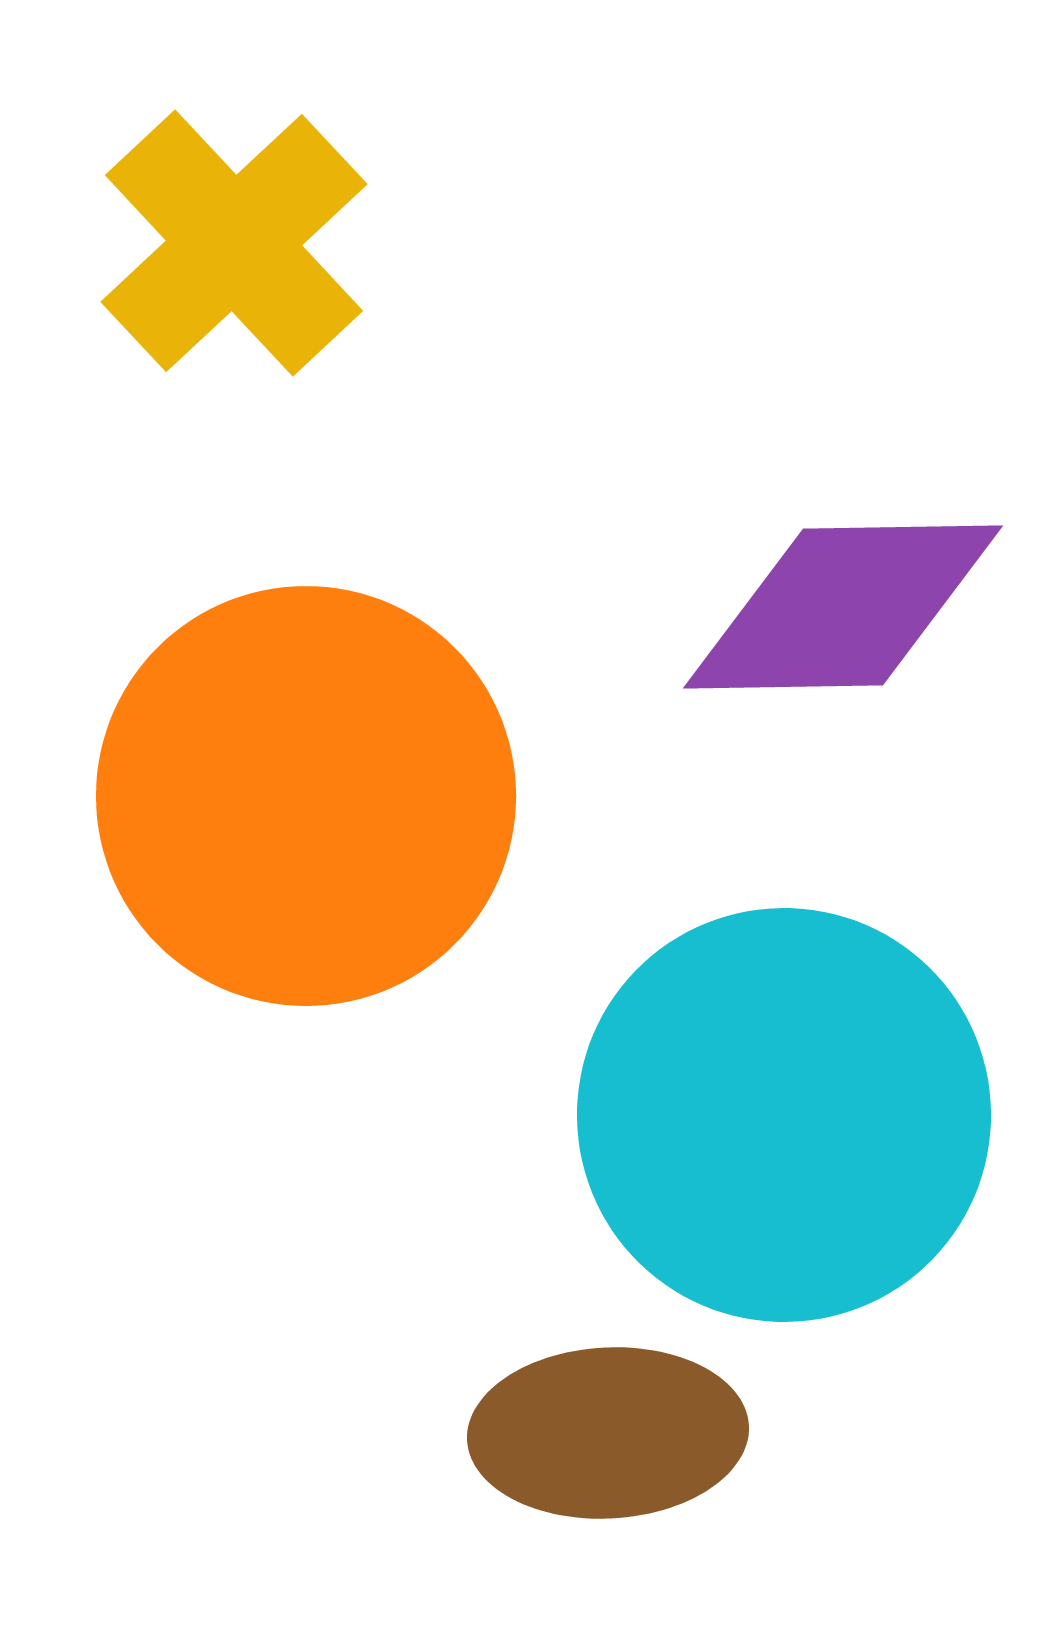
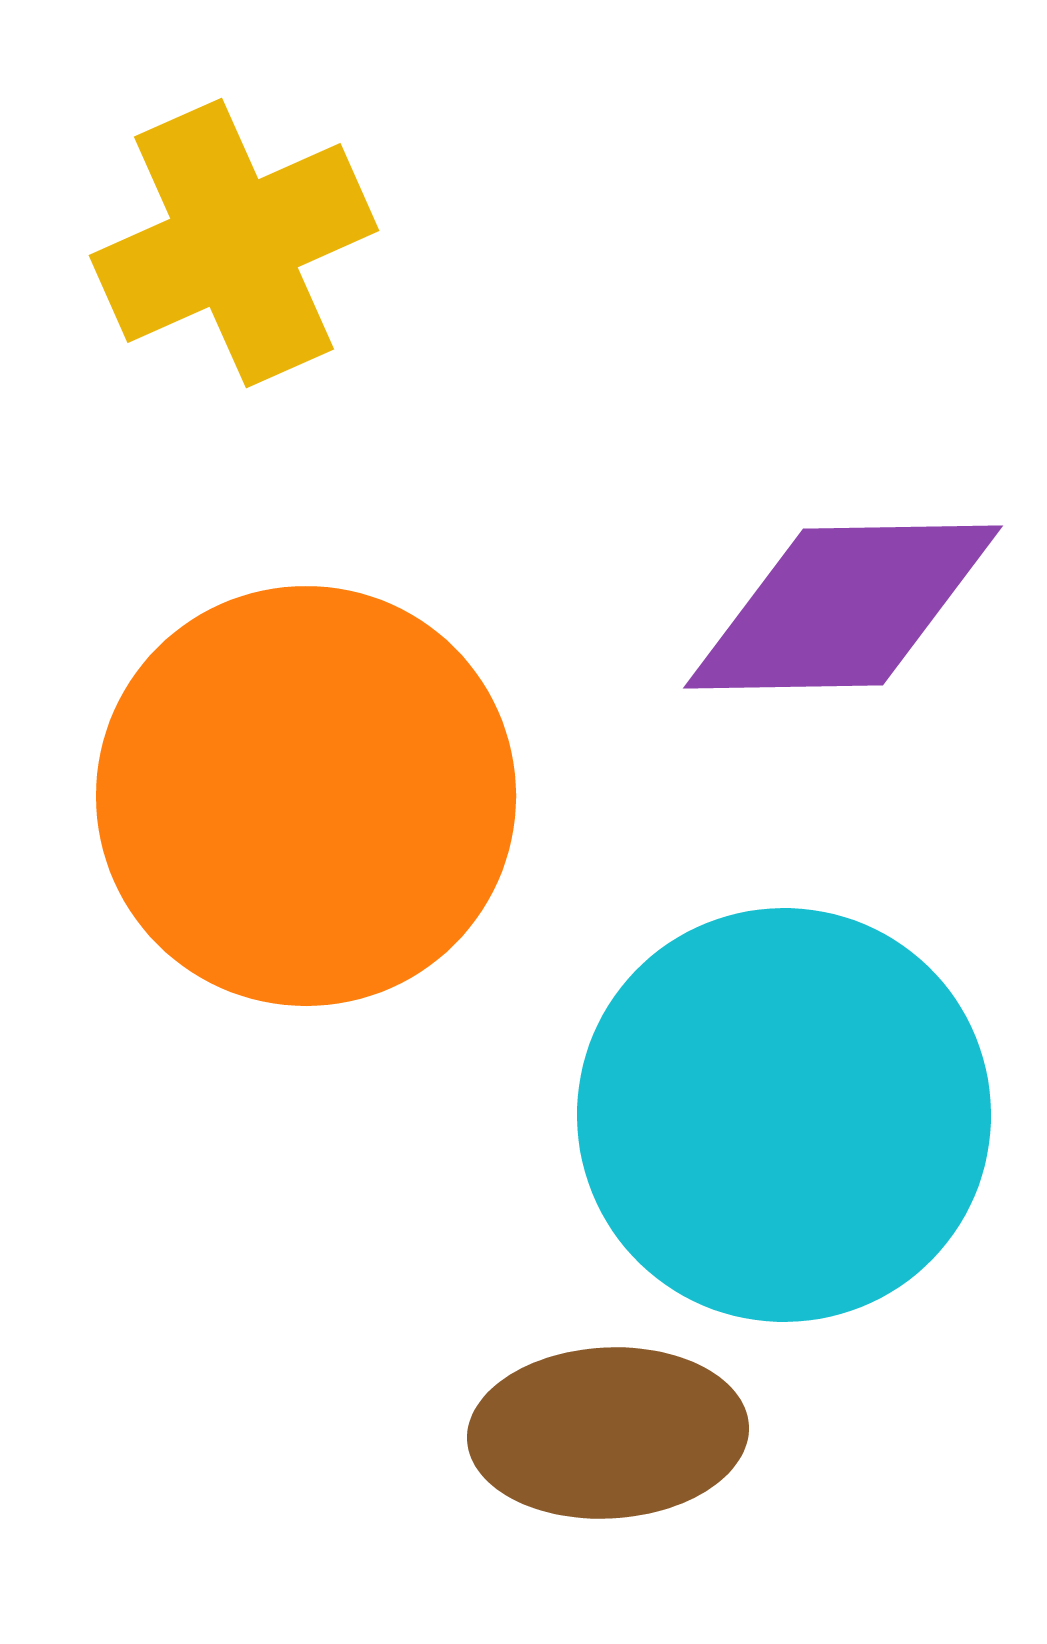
yellow cross: rotated 19 degrees clockwise
